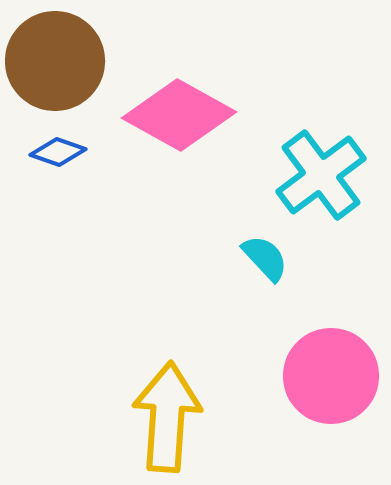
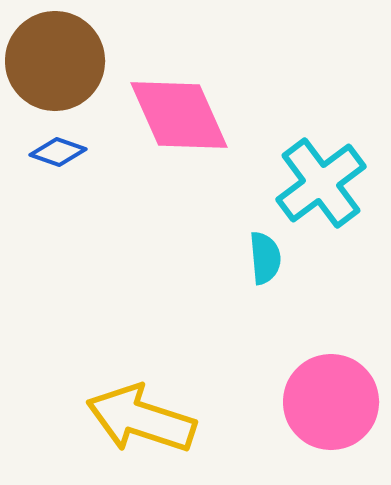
pink diamond: rotated 37 degrees clockwise
cyan cross: moved 8 px down
cyan semicircle: rotated 38 degrees clockwise
pink circle: moved 26 px down
yellow arrow: moved 26 px left, 2 px down; rotated 76 degrees counterclockwise
